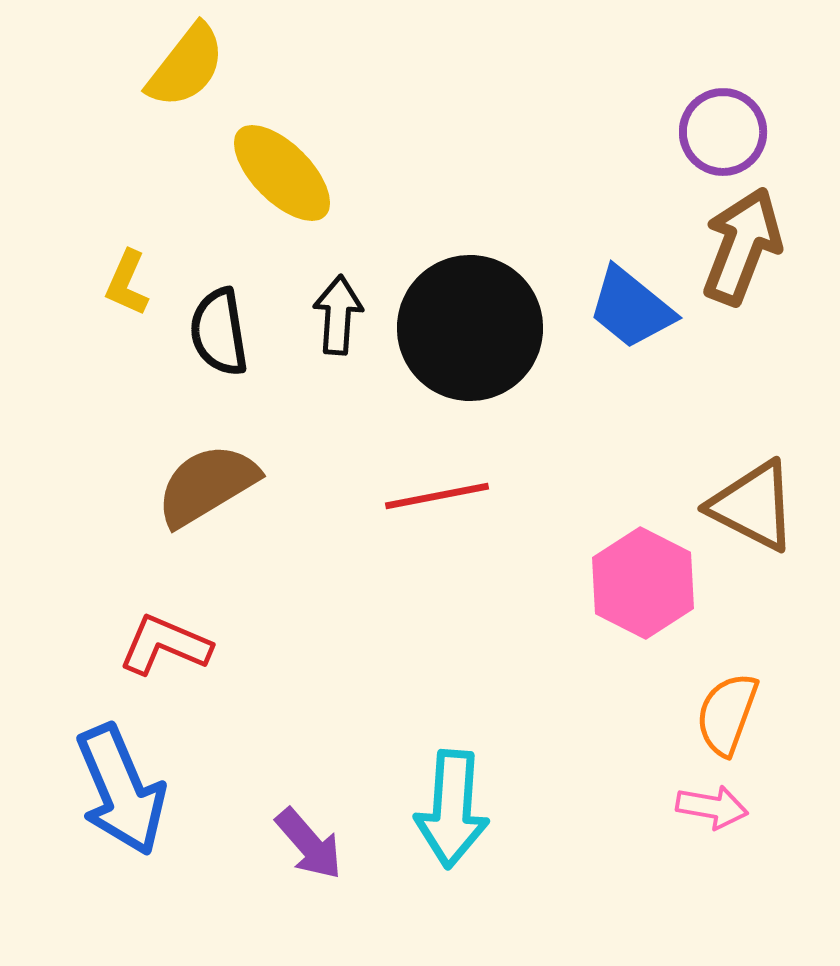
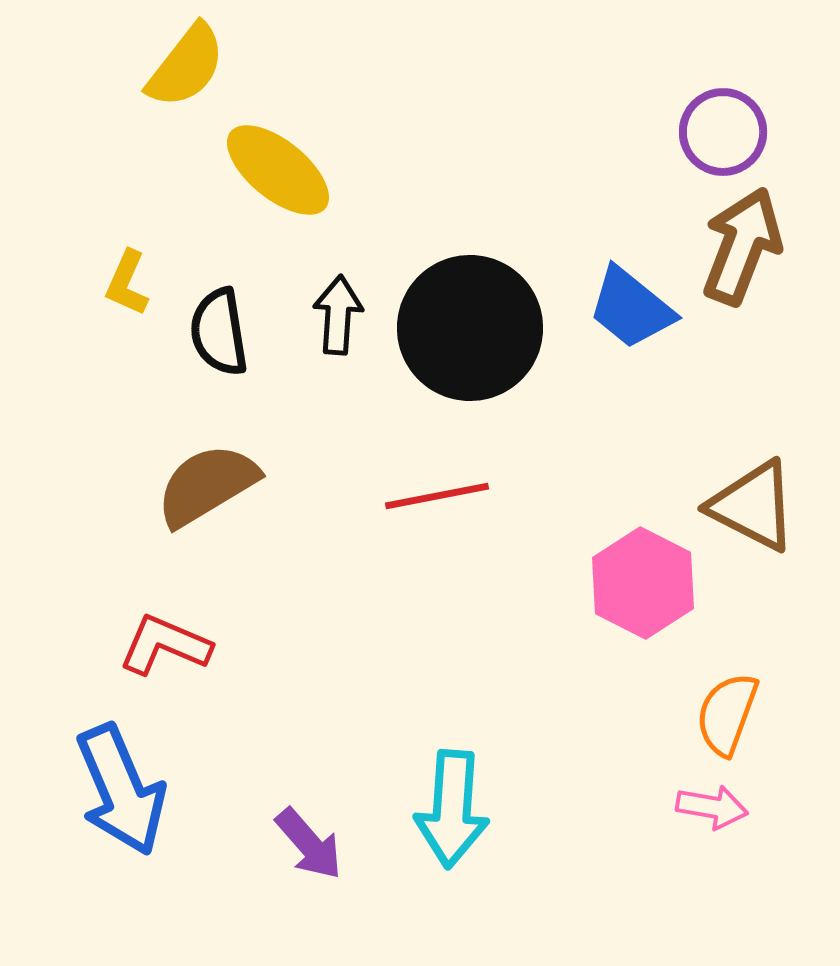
yellow ellipse: moved 4 px left, 3 px up; rotated 6 degrees counterclockwise
